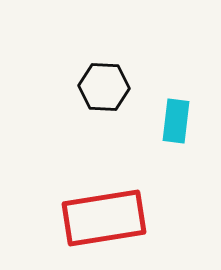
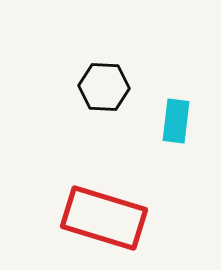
red rectangle: rotated 26 degrees clockwise
